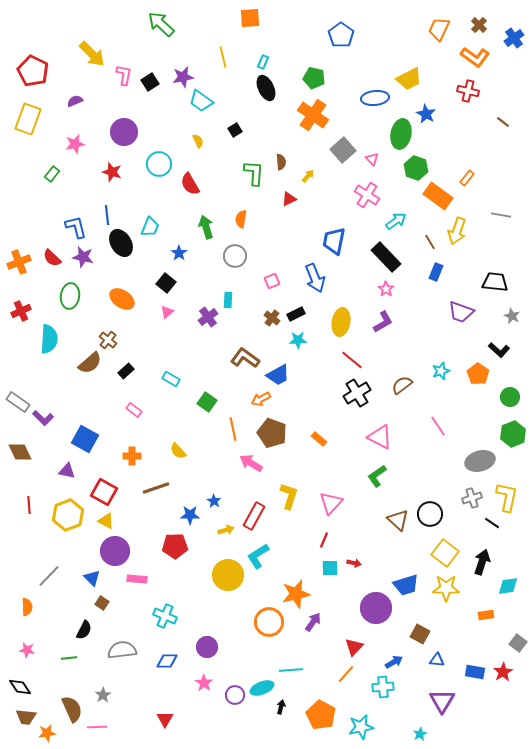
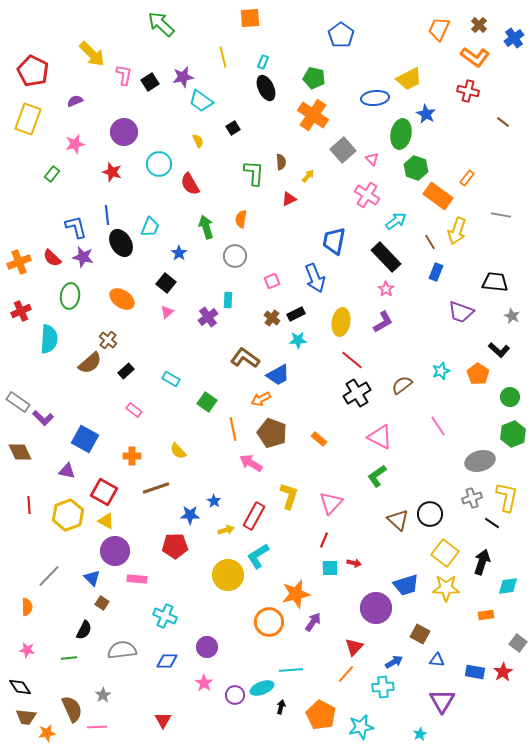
black square at (235, 130): moved 2 px left, 2 px up
red triangle at (165, 719): moved 2 px left, 1 px down
